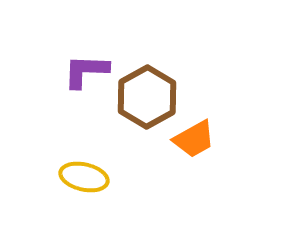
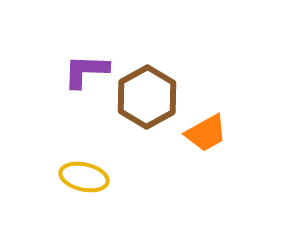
orange trapezoid: moved 12 px right, 6 px up
